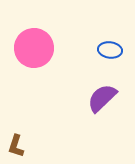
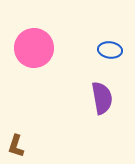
purple semicircle: rotated 124 degrees clockwise
